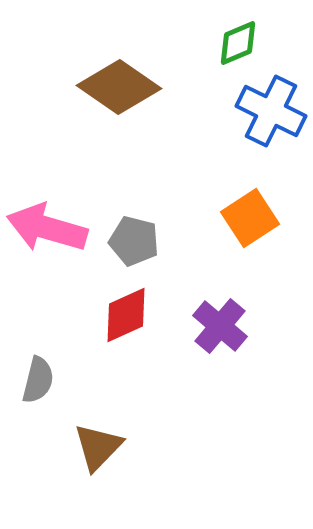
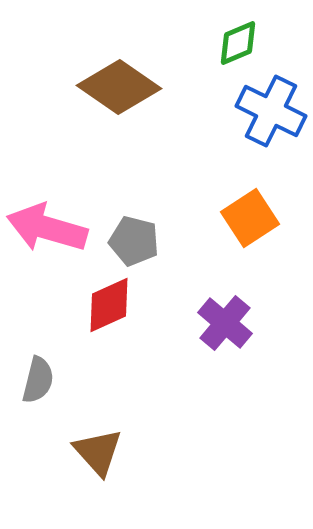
red diamond: moved 17 px left, 10 px up
purple cross: moved 5 px right, 3 px up
brown triangle: moved 5 px down; rotated 26 degrees counterclockwise
